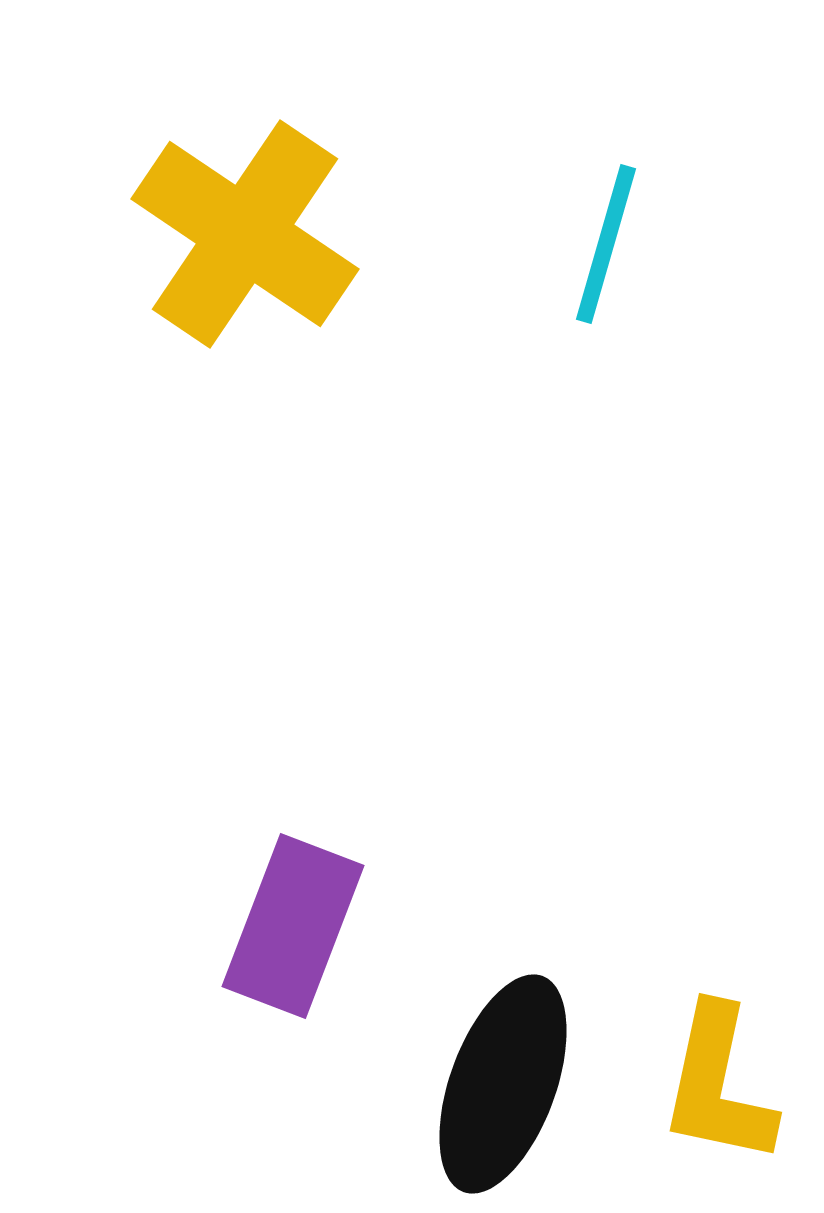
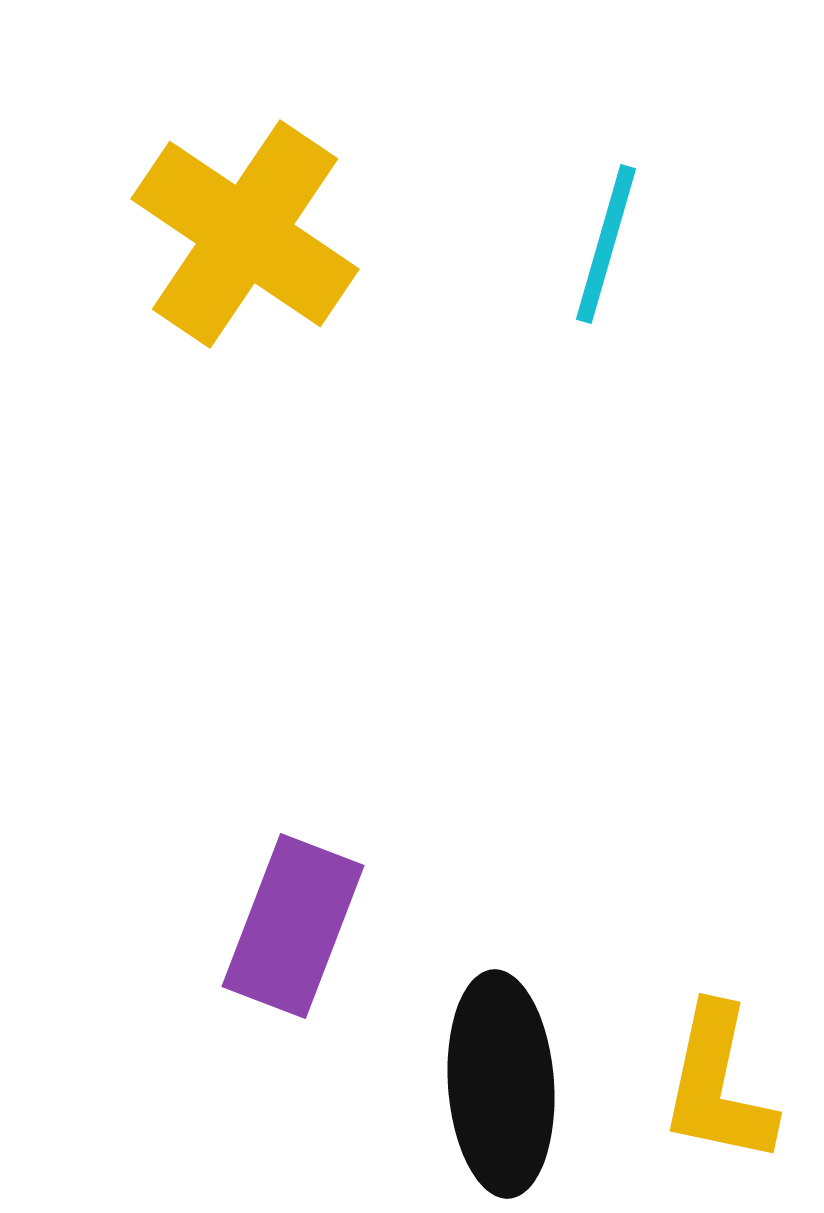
black ellipse: moved 2 px left; rotated 24 degrees counterclockwise
